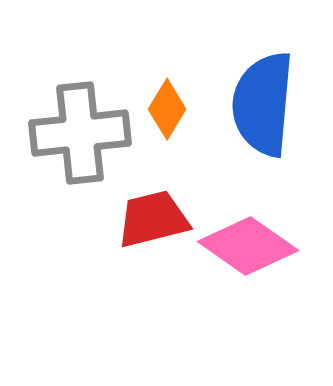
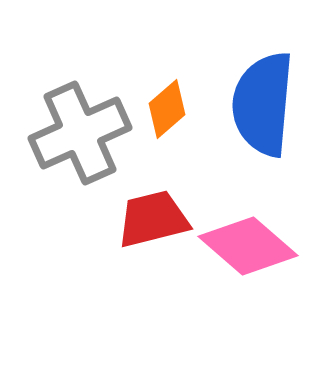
orange diamond: rotated 18 degrees clockwise
gray cross: rotated 18 degrees counterclockwise
pink diamond: rotated 6 degrees clockwise
